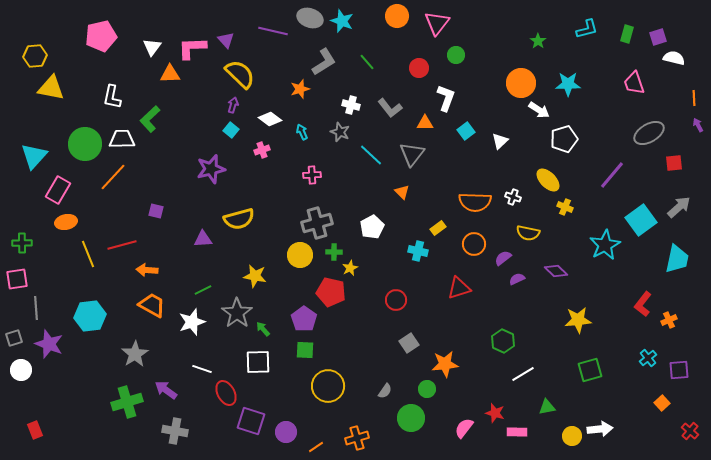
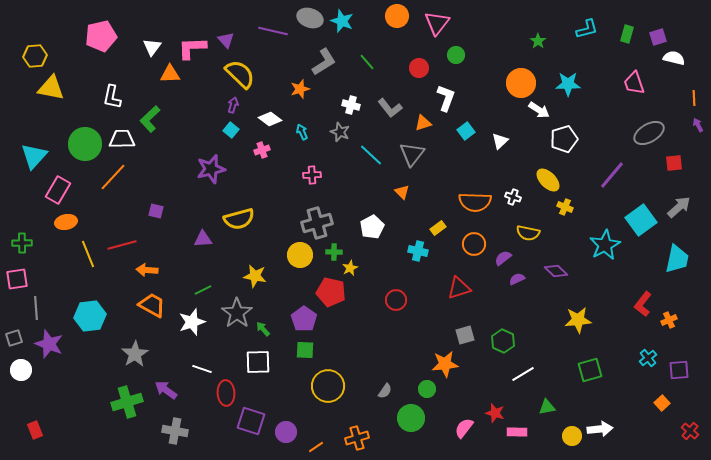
orange triangle at (425, 123): moved 2 px left; rotated 18 degrees counterclockwise
gray square at (409, 343): moved 56 px right, 8 px up; rotated 18 degrees clockwise
red ellipse at (226, 393): rotated 25 degrees clockwise
